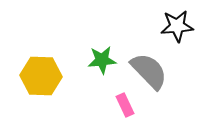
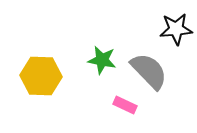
black star: moved 1 px left, 3 px down
green star: rotated 16 degrees clockwise
pink rectangle: rotated 40 degrees counterclockwise
